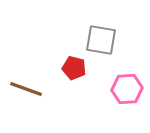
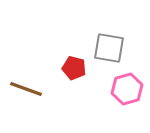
gray square: moved 8 px right, 8 px down
pink hexagon: rotated 12 degrees counterclockwise
